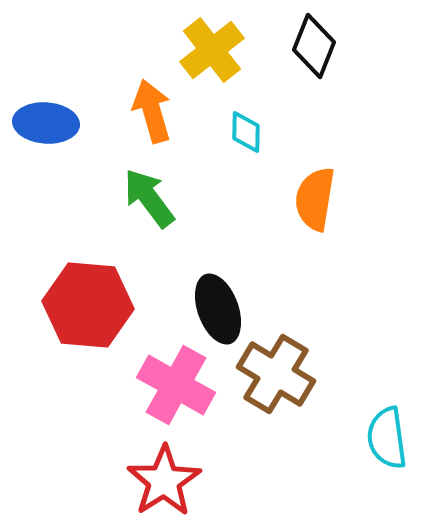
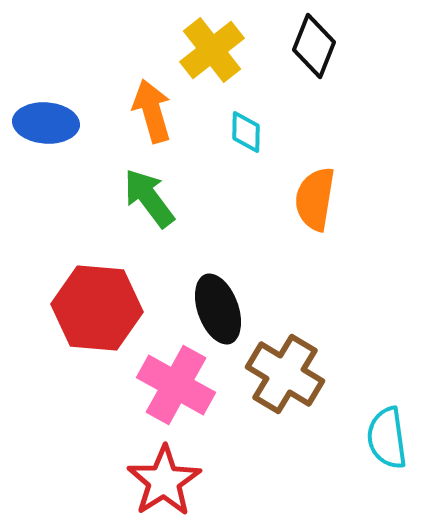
red hexagon: moved 9 px right, 3 px down
brown cross: moved 9 px right
